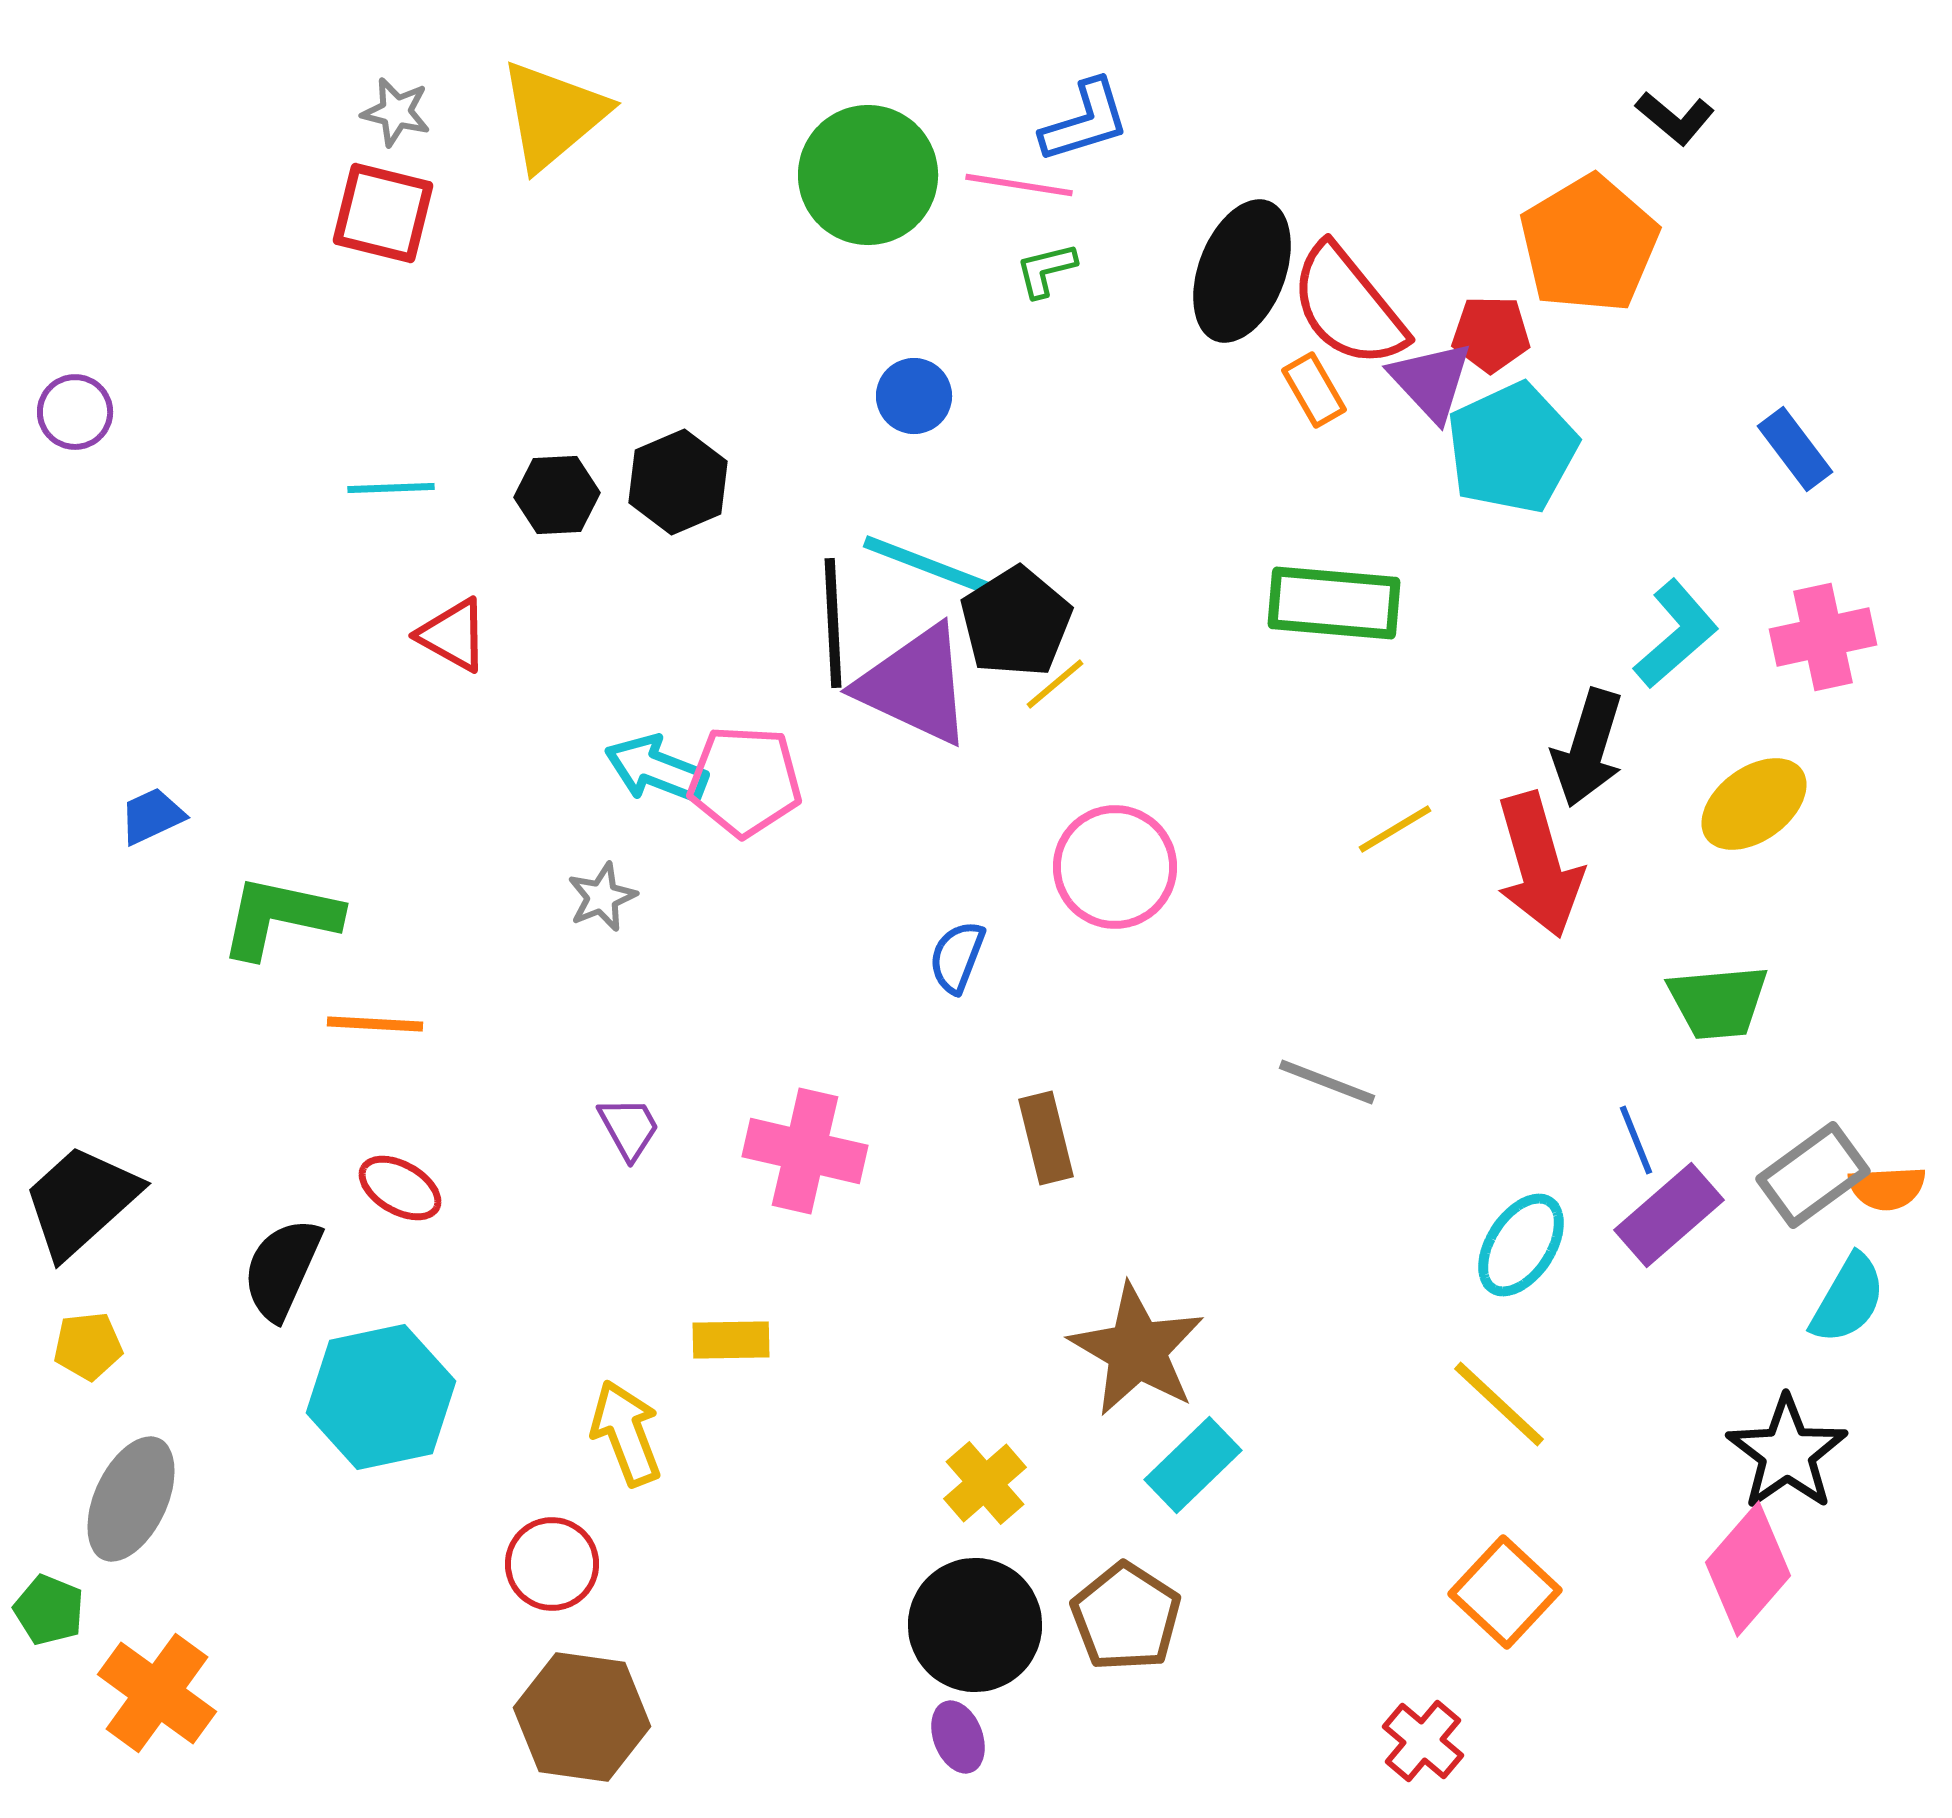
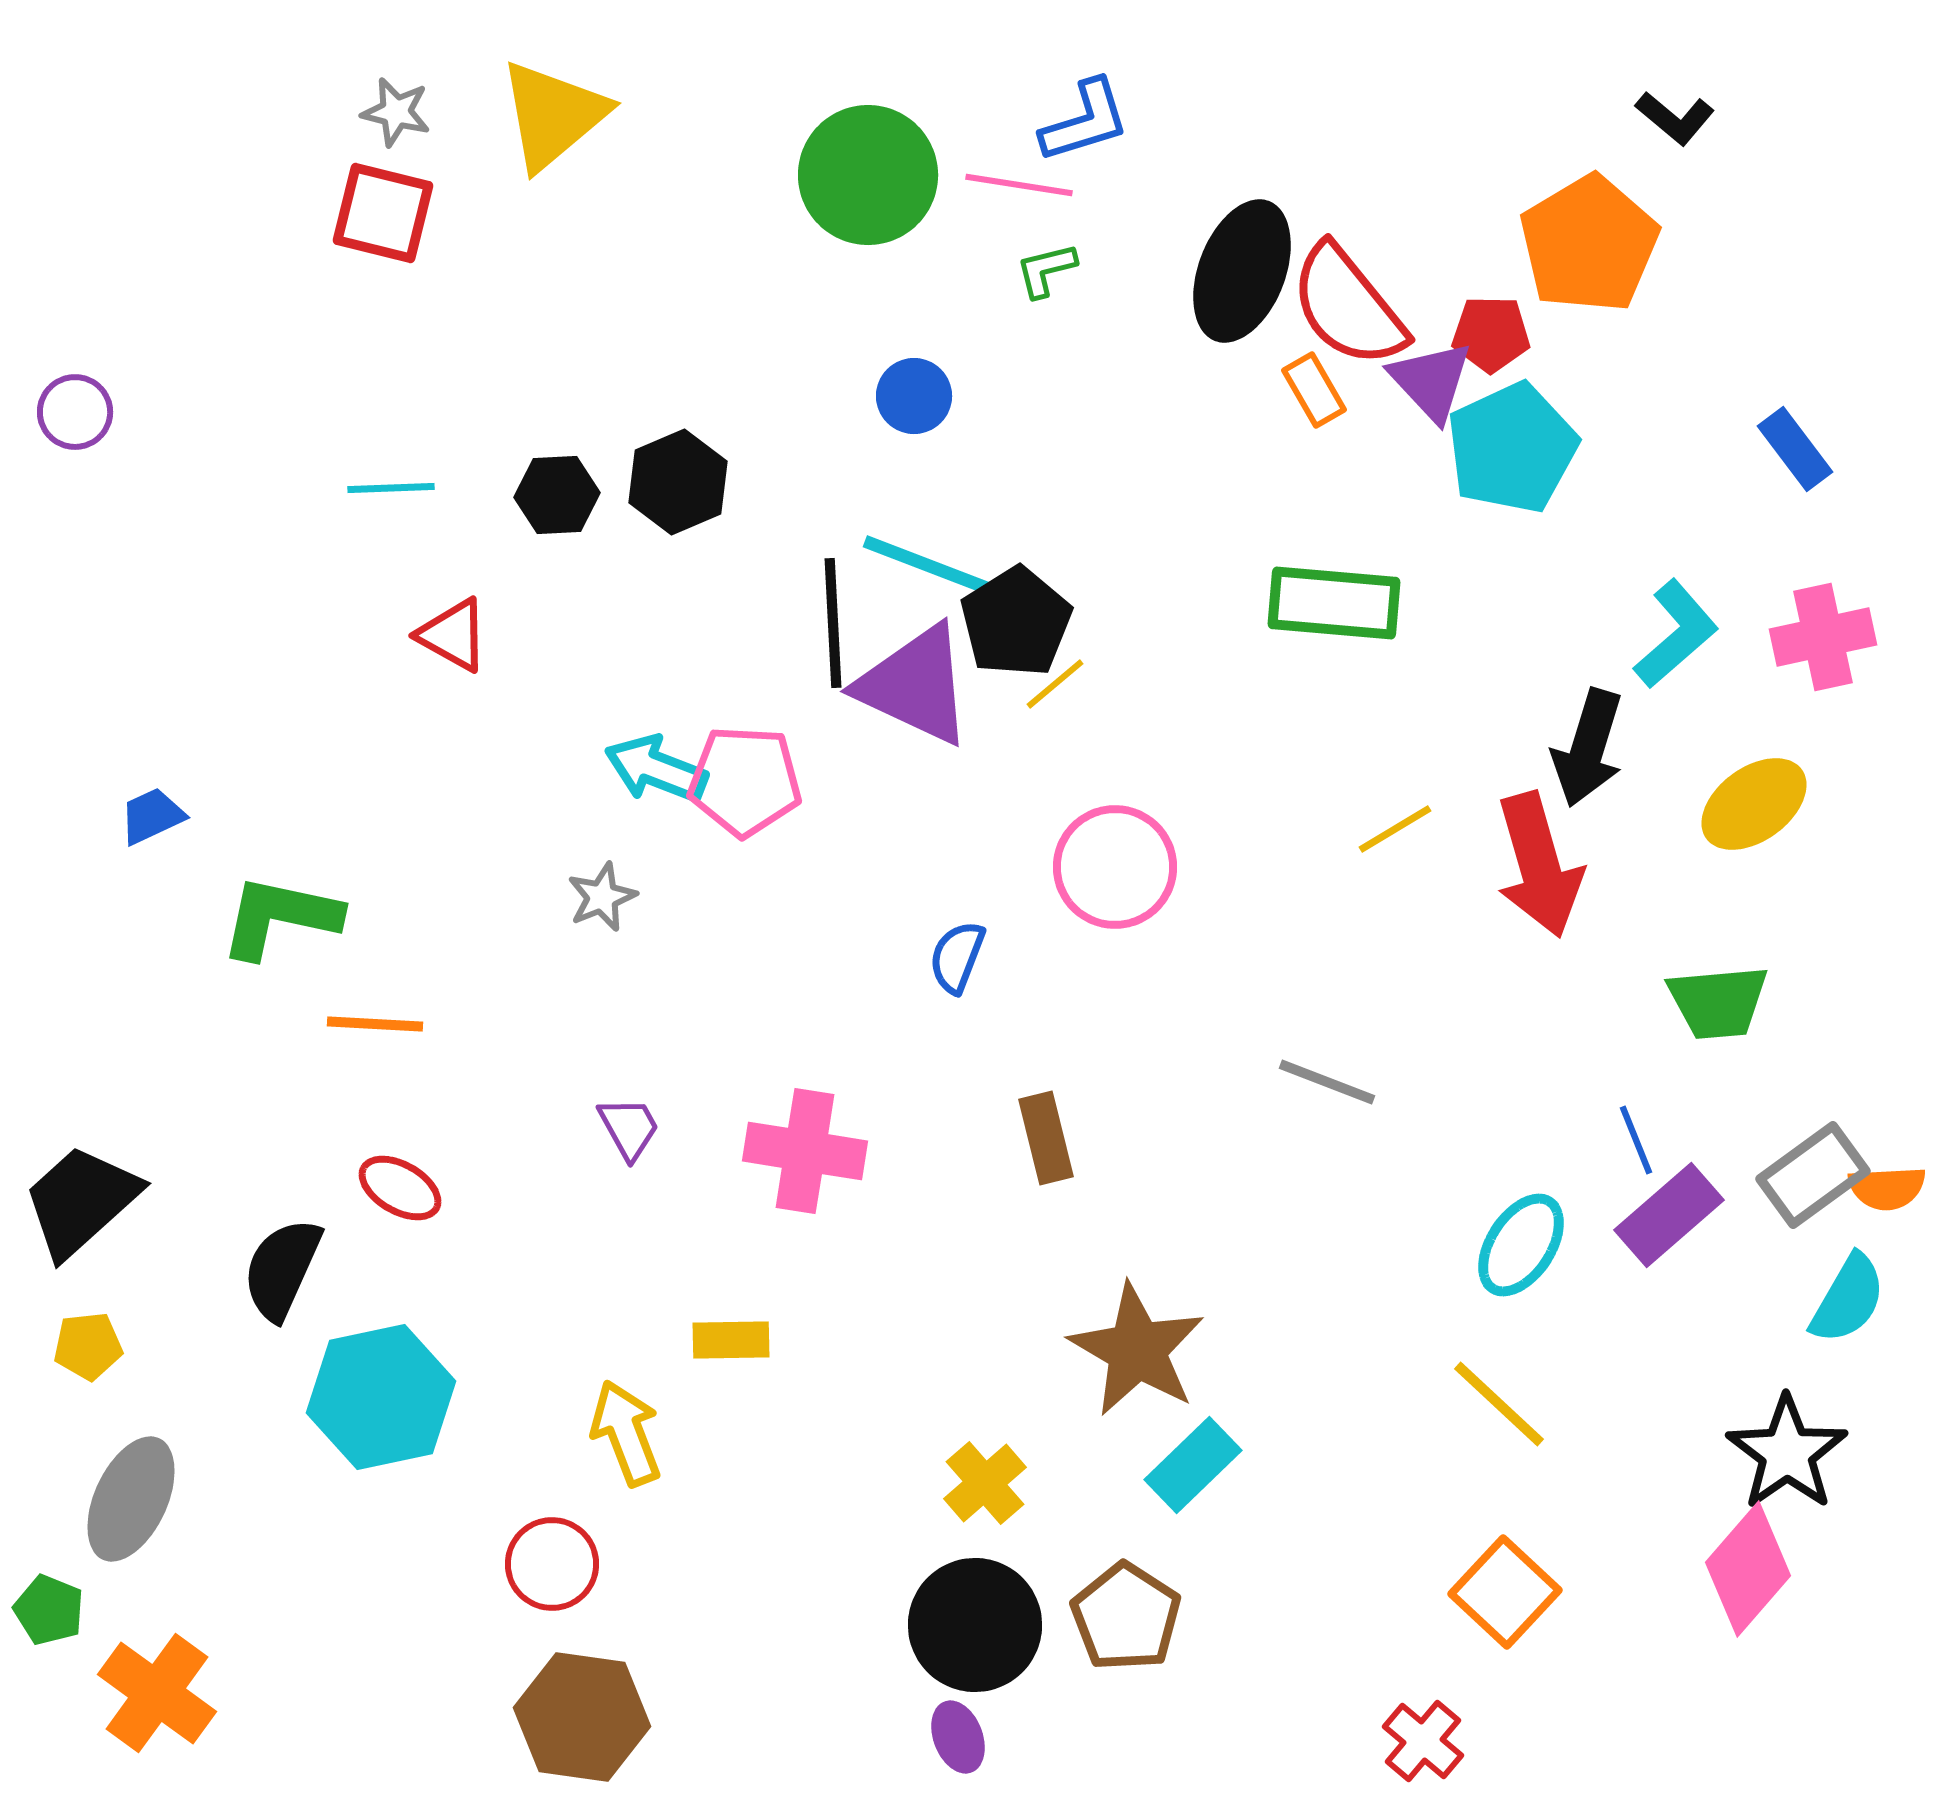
pink cross at (805, 1151): rotated 4 degrees counterclockwise
